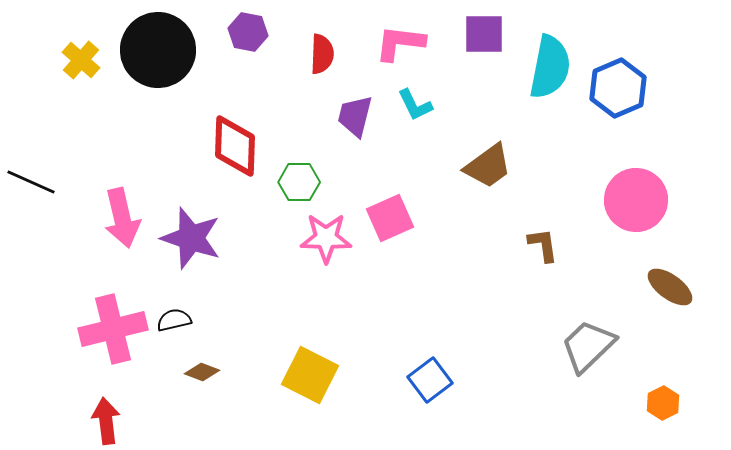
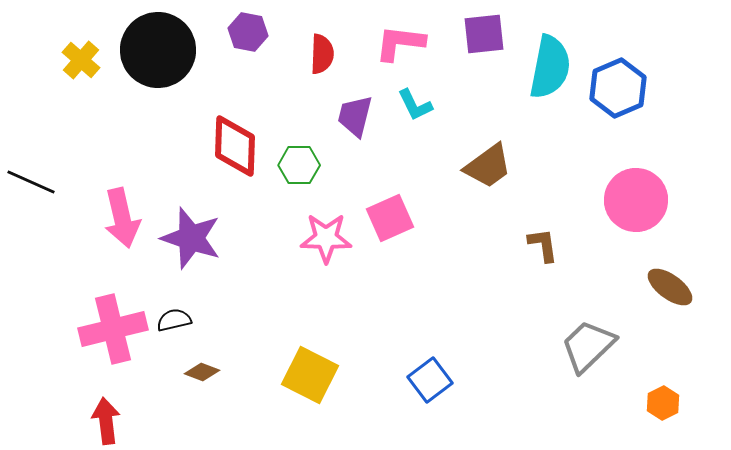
purple square: rotated 6 degrees counterclockwise
green hexagon: moved 17 px up
